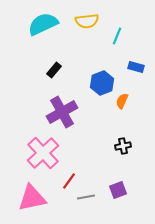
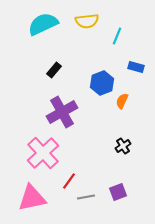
black cross: rotated 21 degrees counterclockwise
purple square: moved 2 px down
